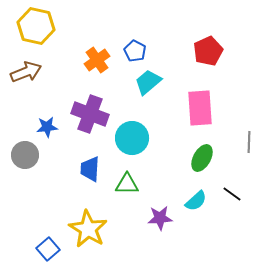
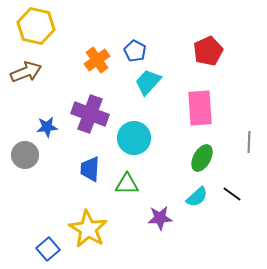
cyan trapezoid: rotated 8 degrees counterclockwise
cyan circle: moved 2 px right
cyan semicircle: moved 1 px right, 4 px up
